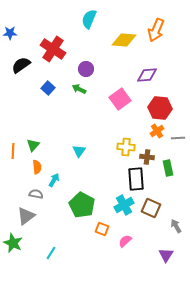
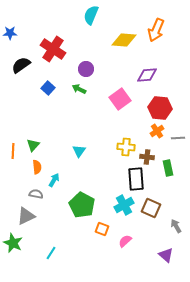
cyan semicircle: moved 2 px right, 4 px up
gray triangle: rotated 12 degrees clockwise
purple triangle: rotated 21 degrees counterclockwise
